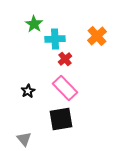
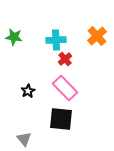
green star: moved 20 px left, 13 px down; rotated 24 degrees counterclockwise
cyan cross: moved 1 px right, 1 px down
black square: rotated 15 degrees clockwise
